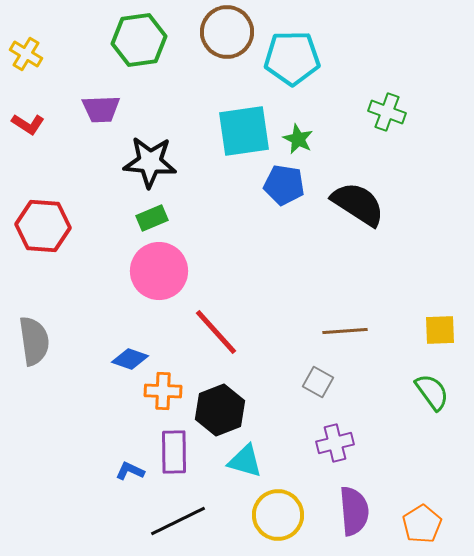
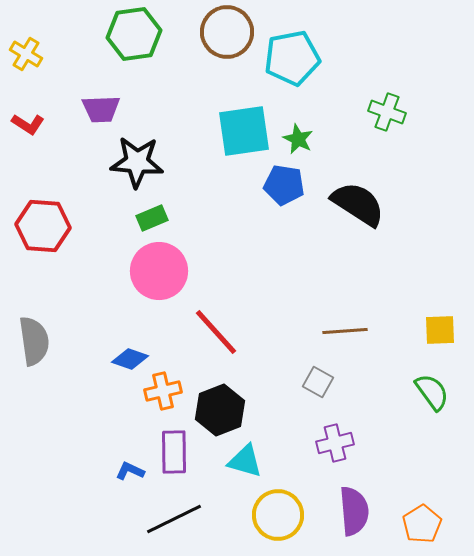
green hexagon: moved 5 px left, 6 px up
cyan pentagon: rotated 10 degrees counterclockwise
black star: moved 13 px left
orange cross: rotated 15 degrees counterclockwise
black line: moved 4 px left, 2 px up
